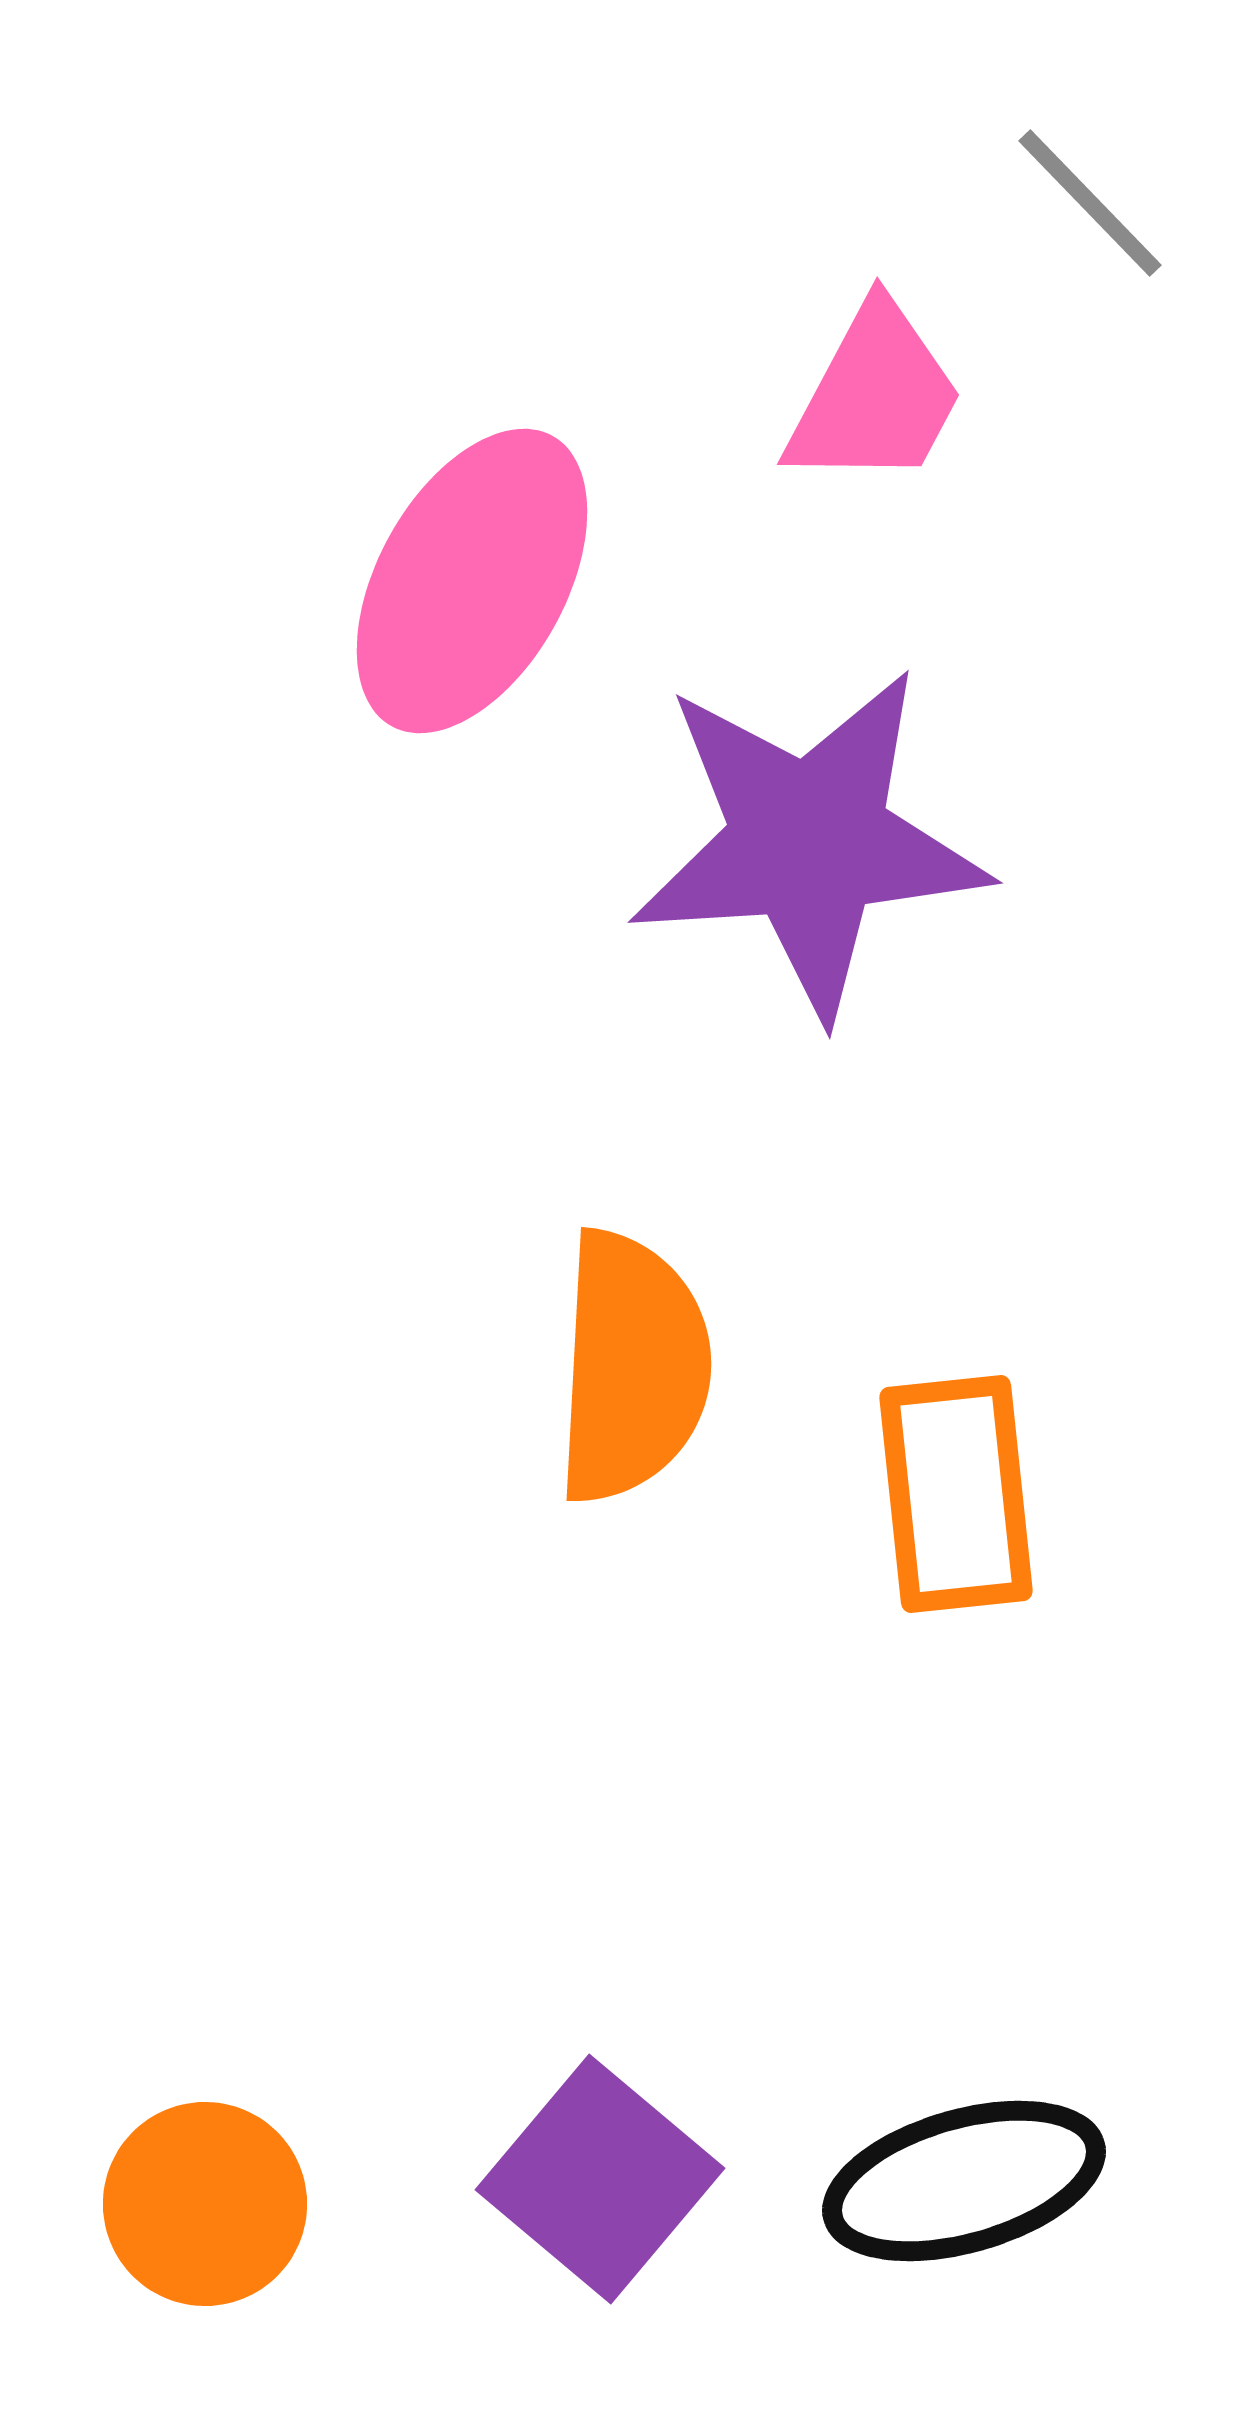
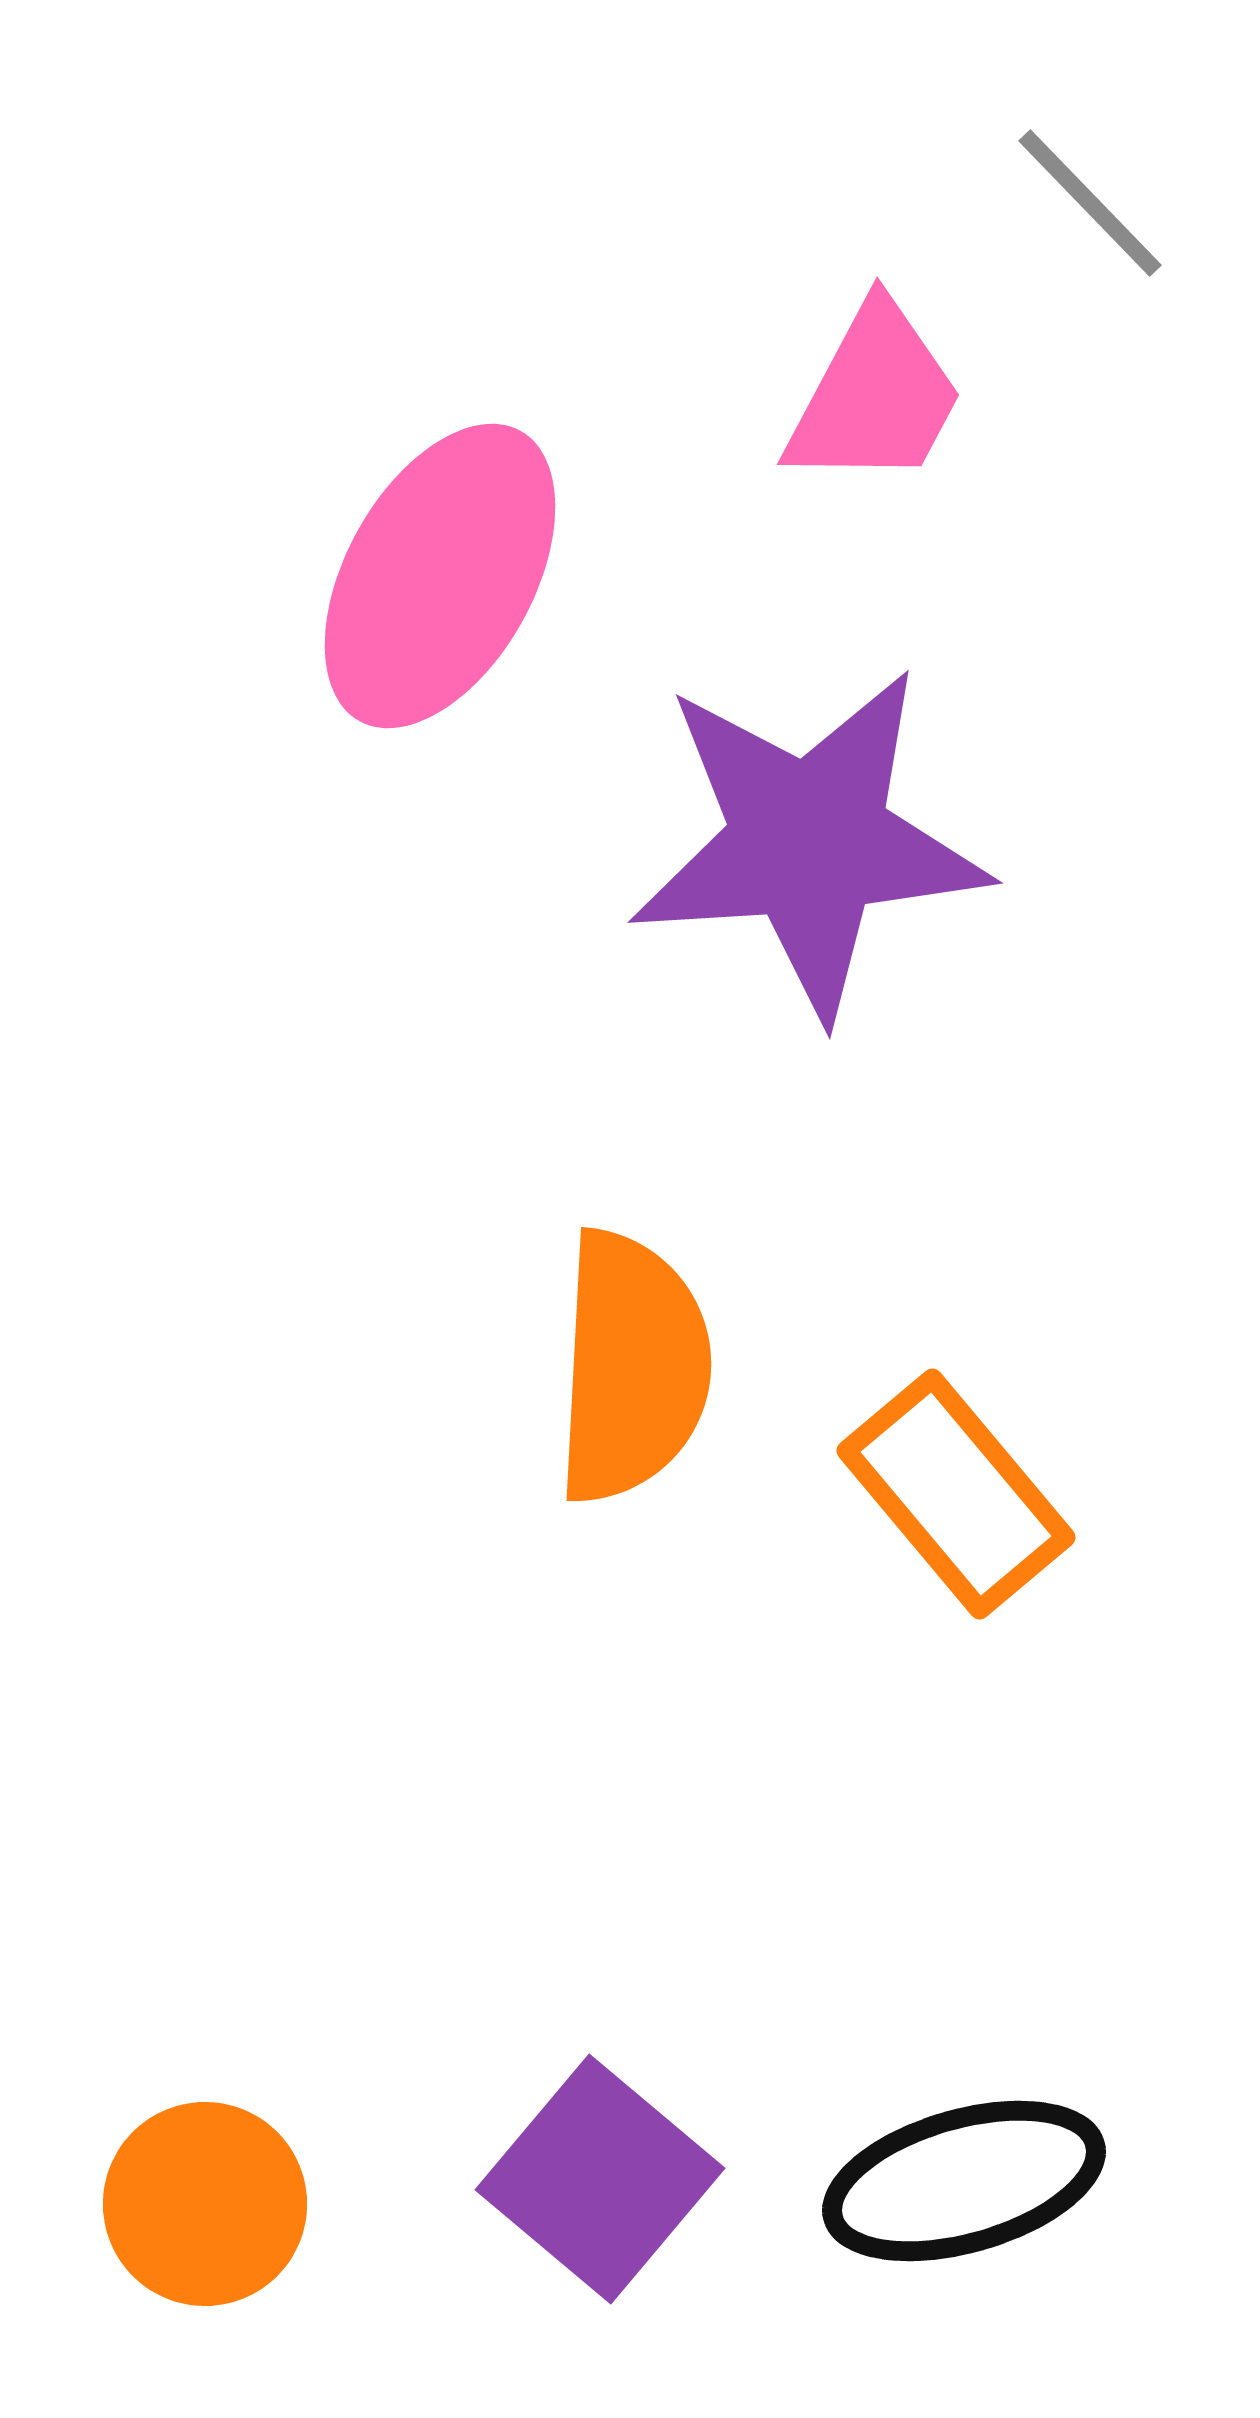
pink ellipse: moved 32 px left, 5 px up
orange rectangle: rotated 34 degrees counterclockwise
